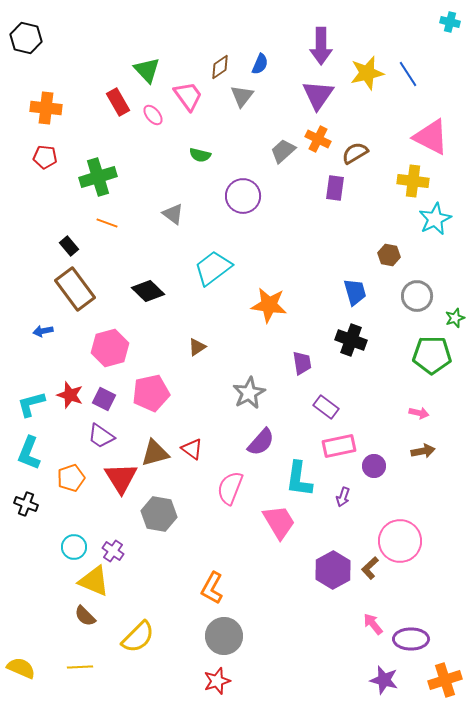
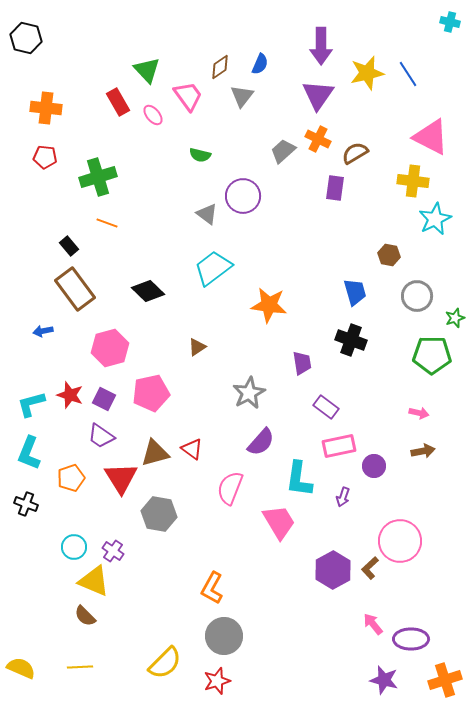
gray triangle at (173, 214): moved 34 px right
yellow semicircle at (138, 637): moved 27 px right, 26 px down
